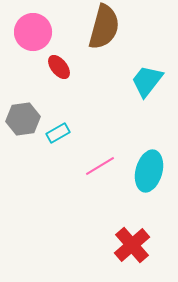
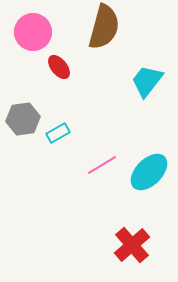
pink line: moved 2 px right, 1 px up
cyan ellipse: moved 1 px down; rotated 30 degrees clockwise
